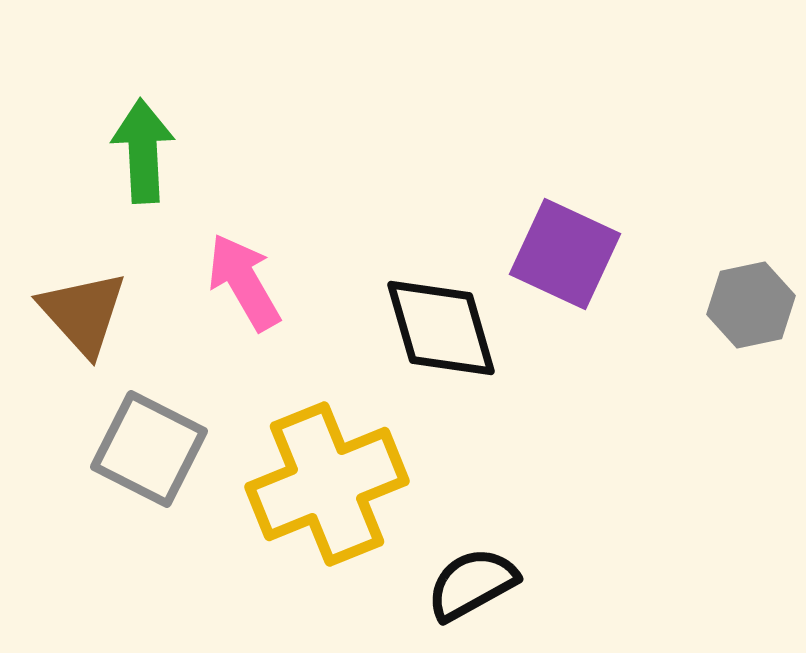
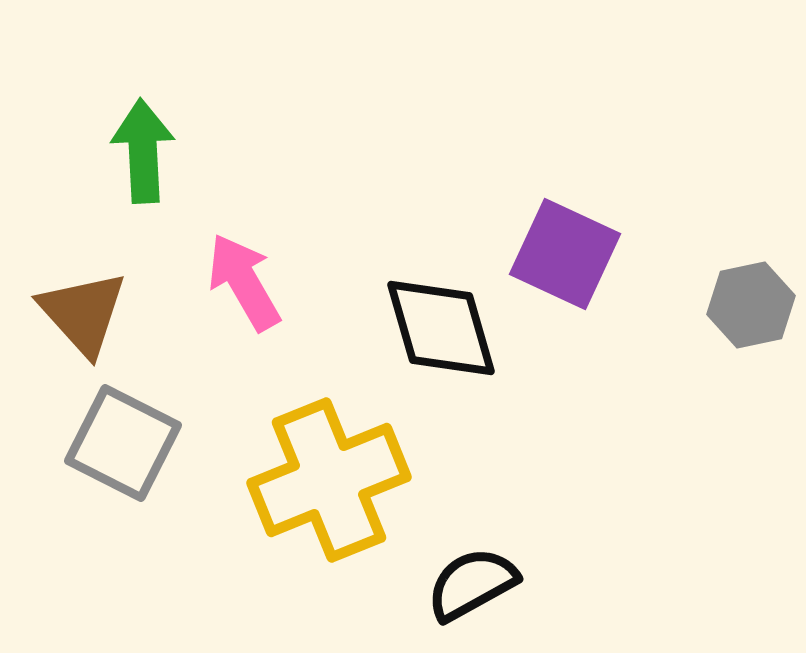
gray square: moved 26 px left, 6 px up
yellow cross: moved 2 px right, 4 px up
